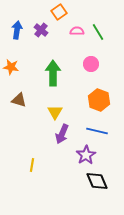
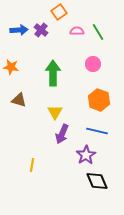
blue arrow: moved 2 px right; rotated 78 degrees clockwise
pink circle: moved 2 px right
